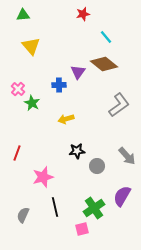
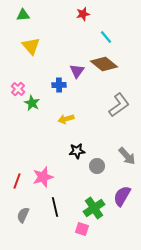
purple triangle: moved 1 px left, 1 px up
red line: moved 28 px down
pink square: rotated 32 degrees clockwise
